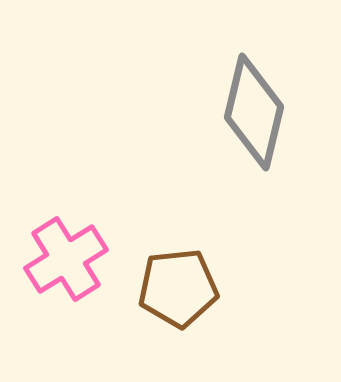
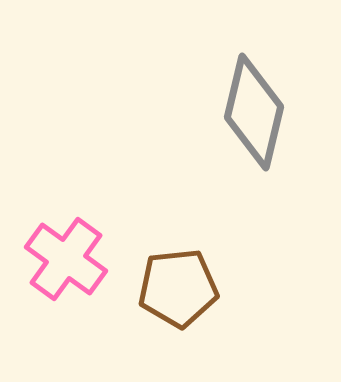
pink cross: rotated 22 degrees counterclockwise
